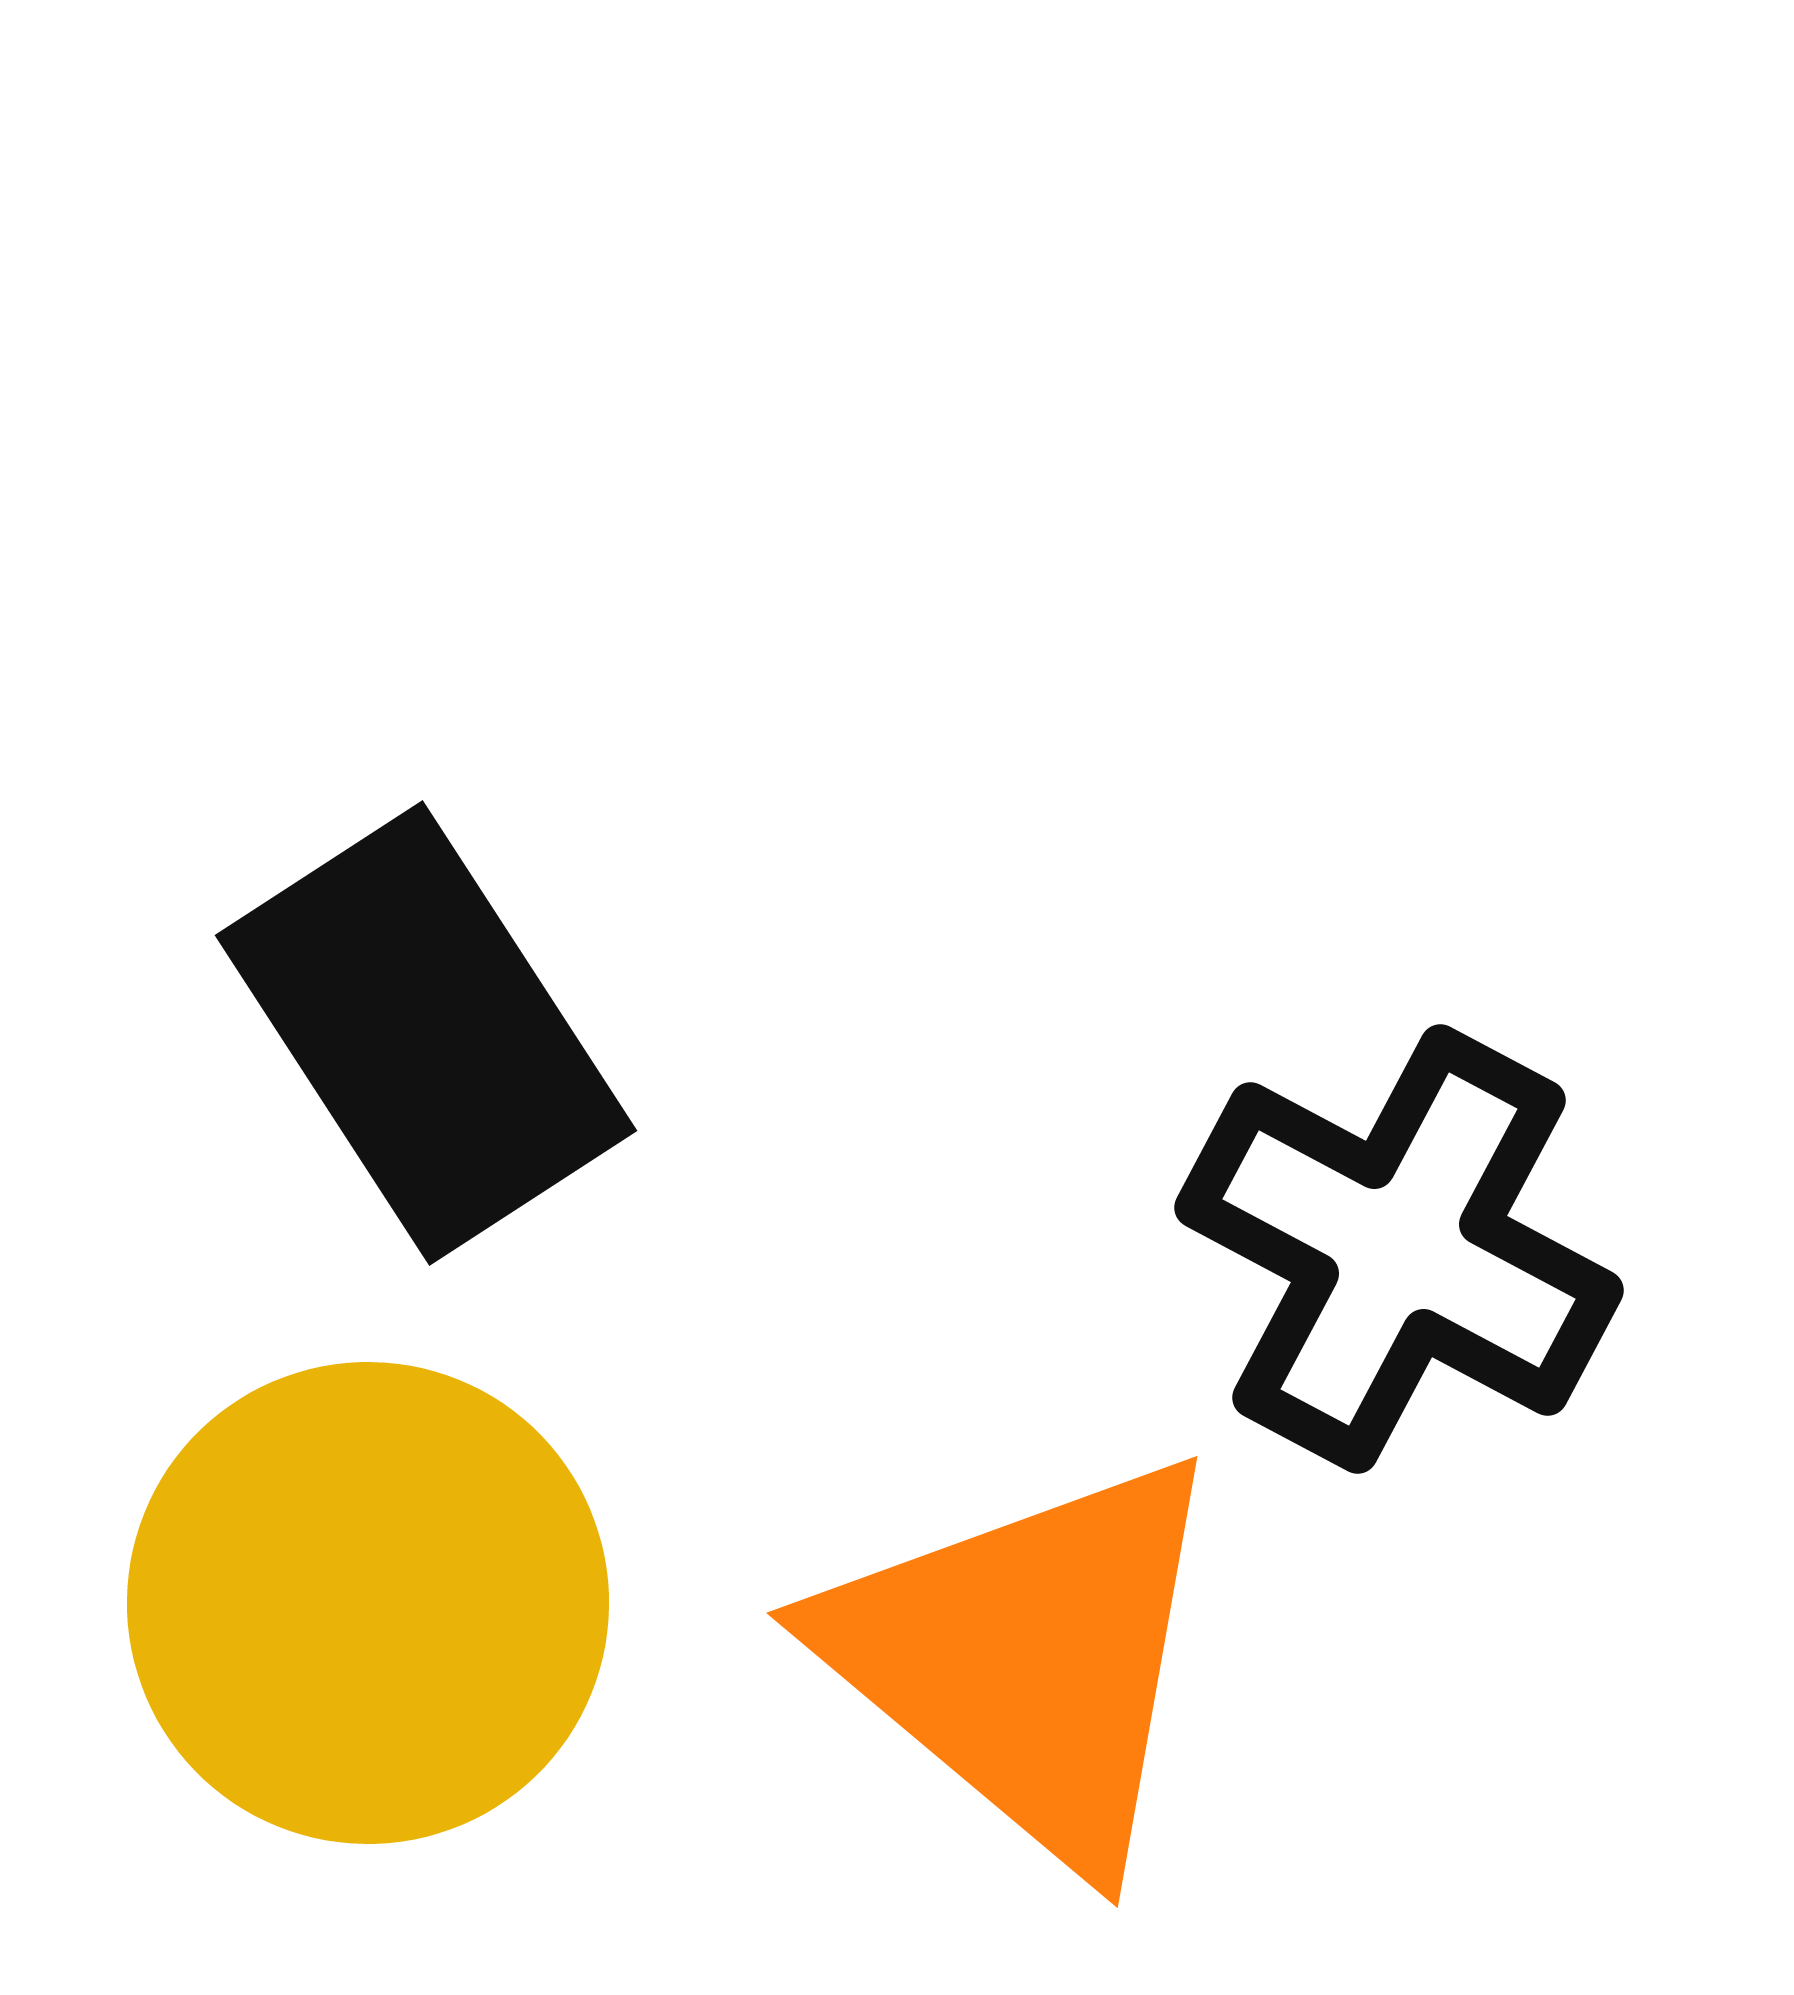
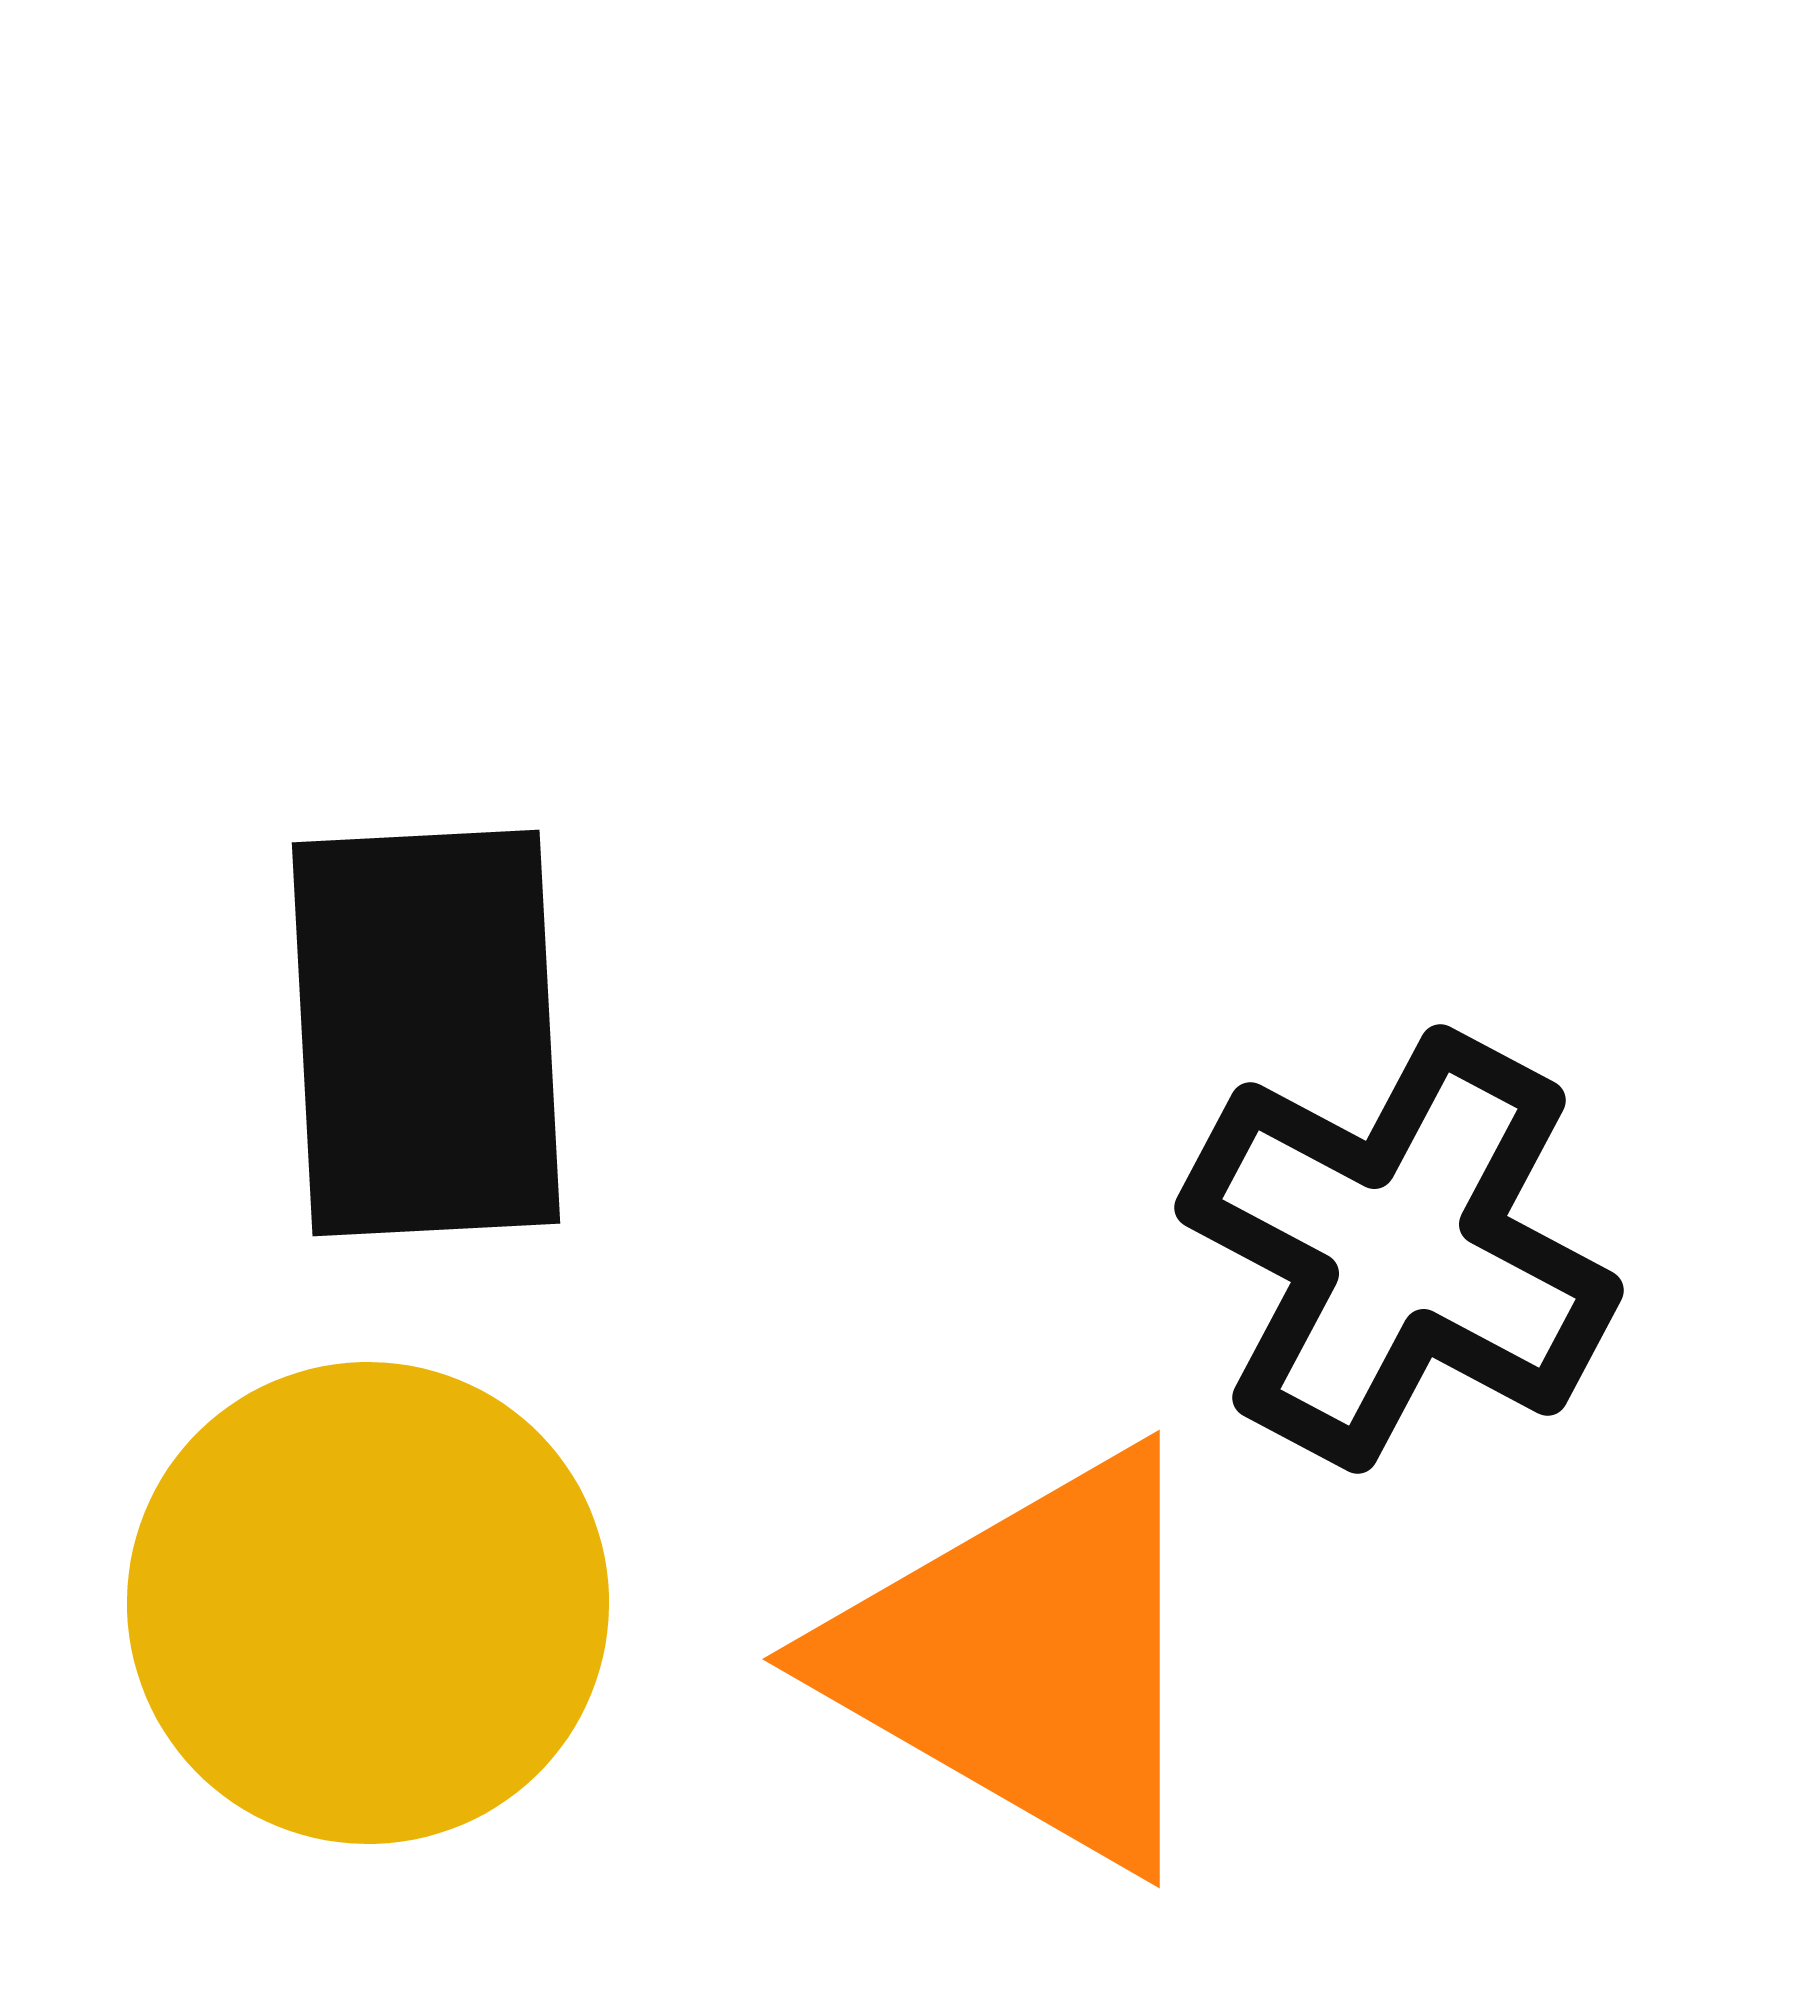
black rectangle: rotated 30 degrees clockwise
orange triangle: rotated 10 degrees counterclockwise
